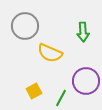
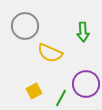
purple circle: moved 3 px down
